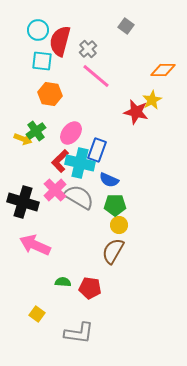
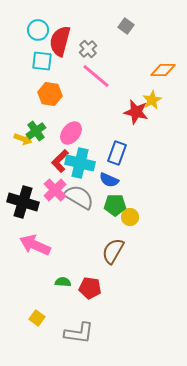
blue rectangle: moved 20 px right, 3 px down
yellow circle: moved 11 px right, 8 px up
yellow square: moved 4 px down
